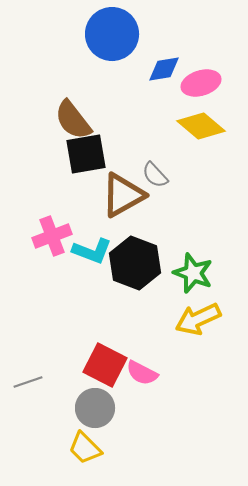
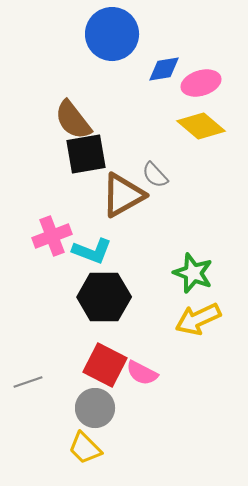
black hexagon: moved 31 px left, 34 px down; rotated 21 degrees counterclockwise
